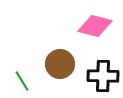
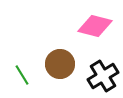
black cross: rotated 32 degrees counterclockwise
green line: moved 6 px up
